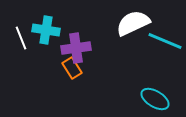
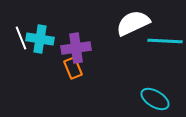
cyan cross: moved 6 px left, 9 px down
cyan line: rotated 20 degrees counterclockwise
orange rectangle: moved 1 px right; rotated 10 degrees clockwise
